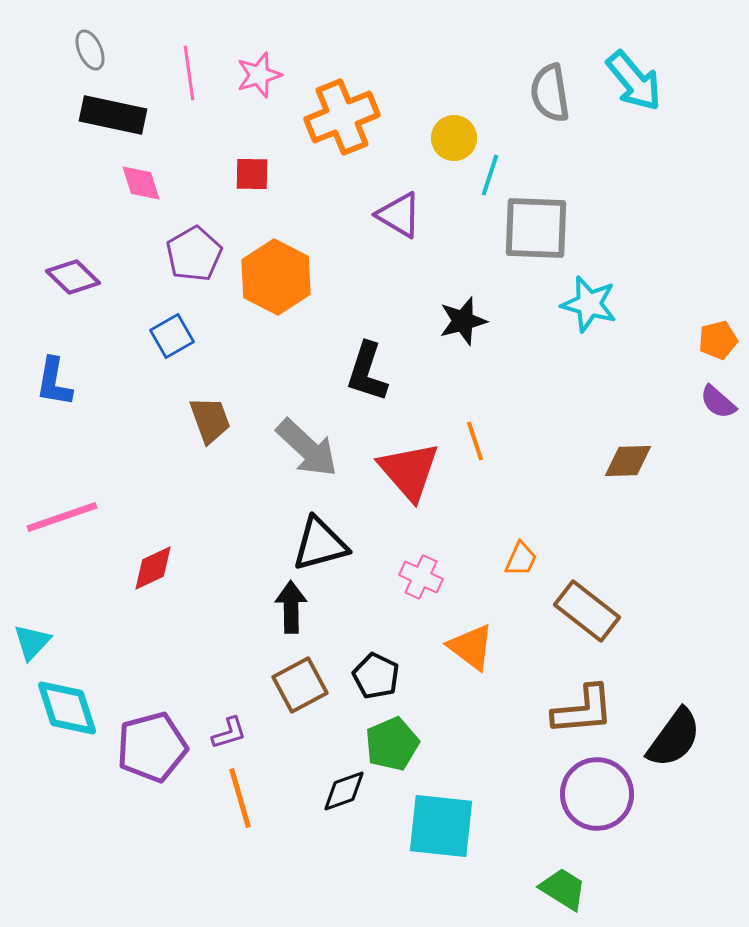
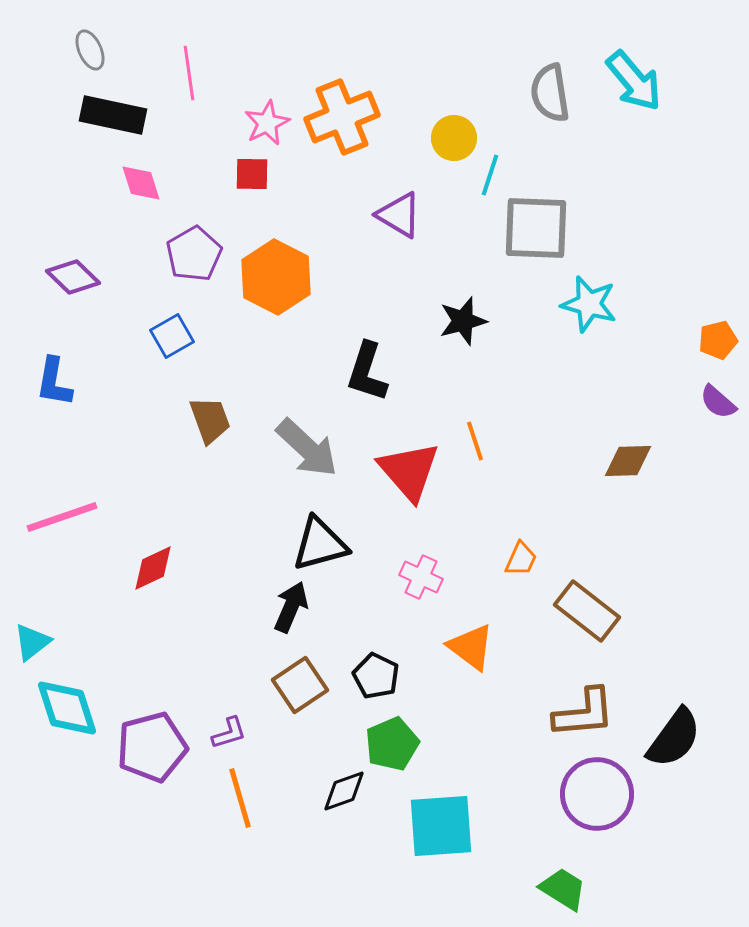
pink star at (259, 75): moved 8 px right, 48 px down; rotated 9 degrees counterclockwise
black arrow at (291, 607): rotated 24 degrees clockwise
cyan triangle at (32, 642): rotated 9 degrees clockwise
brown square at (300, 685): rotated 6 degrees counterclockwise
brown L-shape at (583, 710): moved 1 px right, 3 px down
cyan square at (441, 826): rotated 10 degrees counterclockwise
